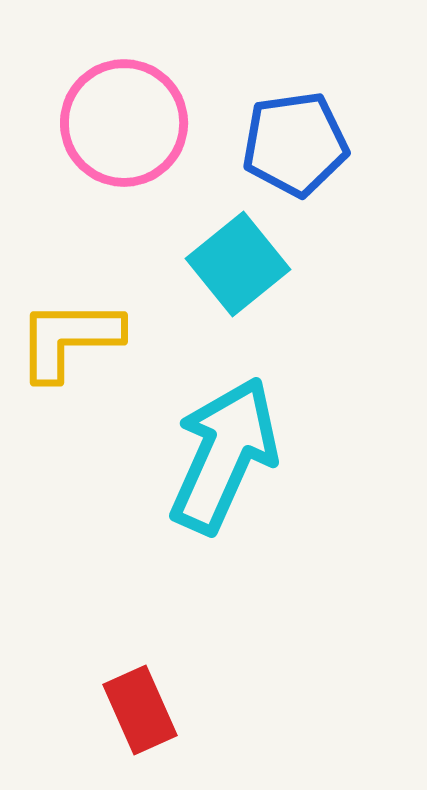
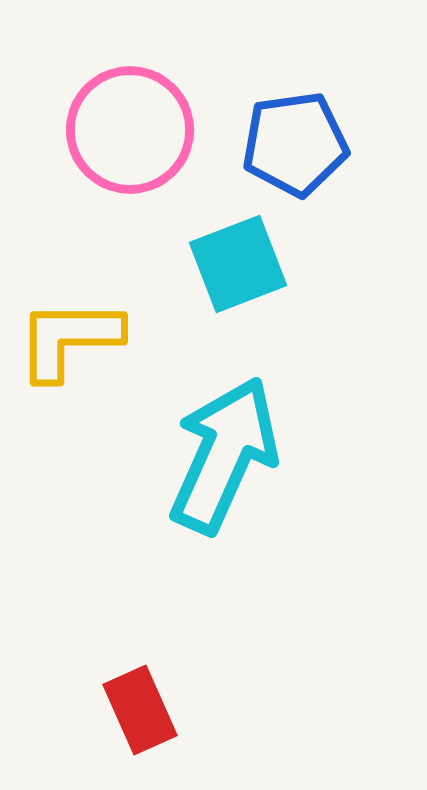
pink circle: moved 6 px right, 7 px down
cyan square: rotated 18 degrees clockwise
